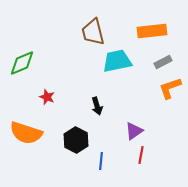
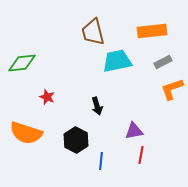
green diamond: rotated 16 degrees clockwise
orange L-shape: moved 2 px right, 1 px down
purple triangle: rotated 24 degrees clockwise
